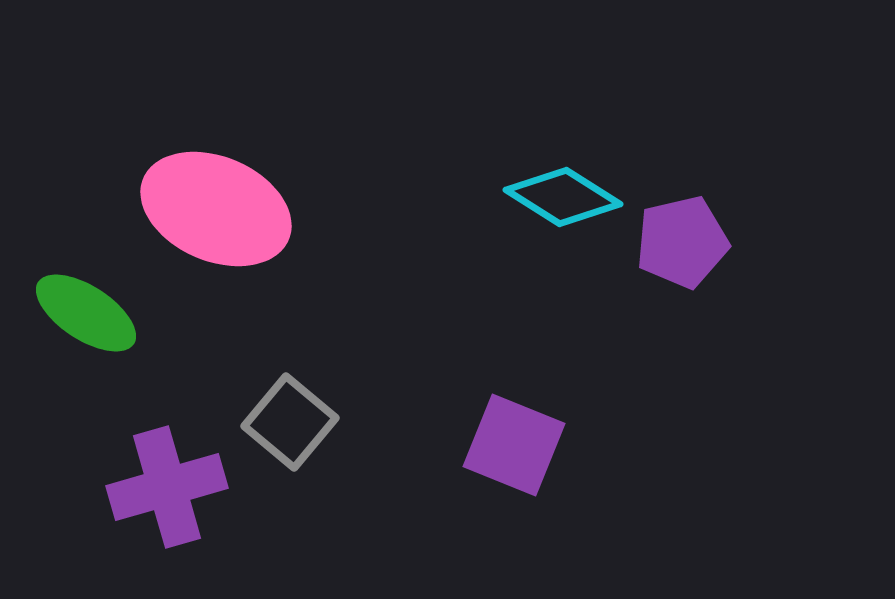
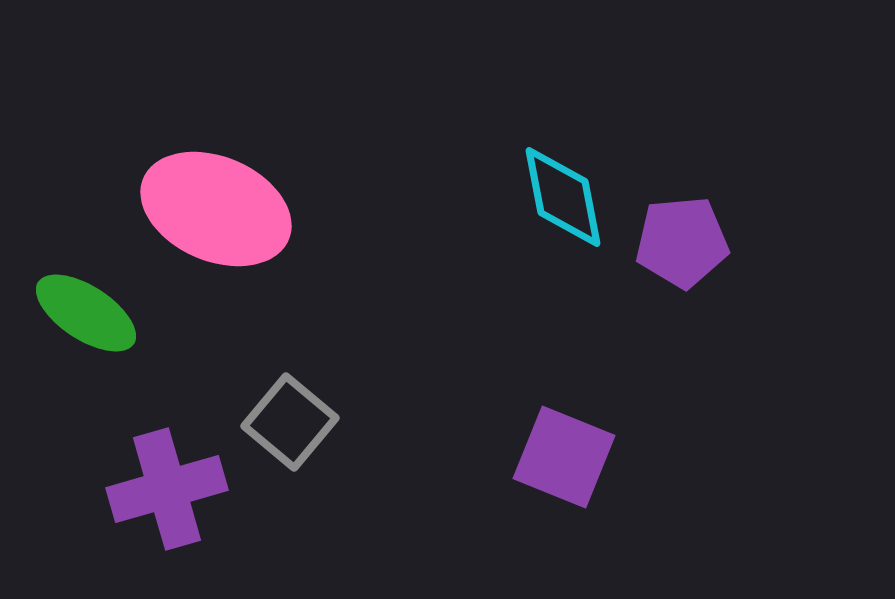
cyan diamond: rotated 47 degrees clockwise
purple pentagon: rotated 8 degrees clockwise
purple square: moved 50 px right, 12 px down
purple cross: moved 2 px down
